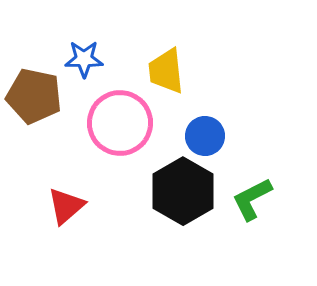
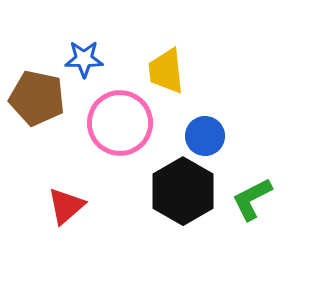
brown pentagon: moved 3 px right, 2 px down
